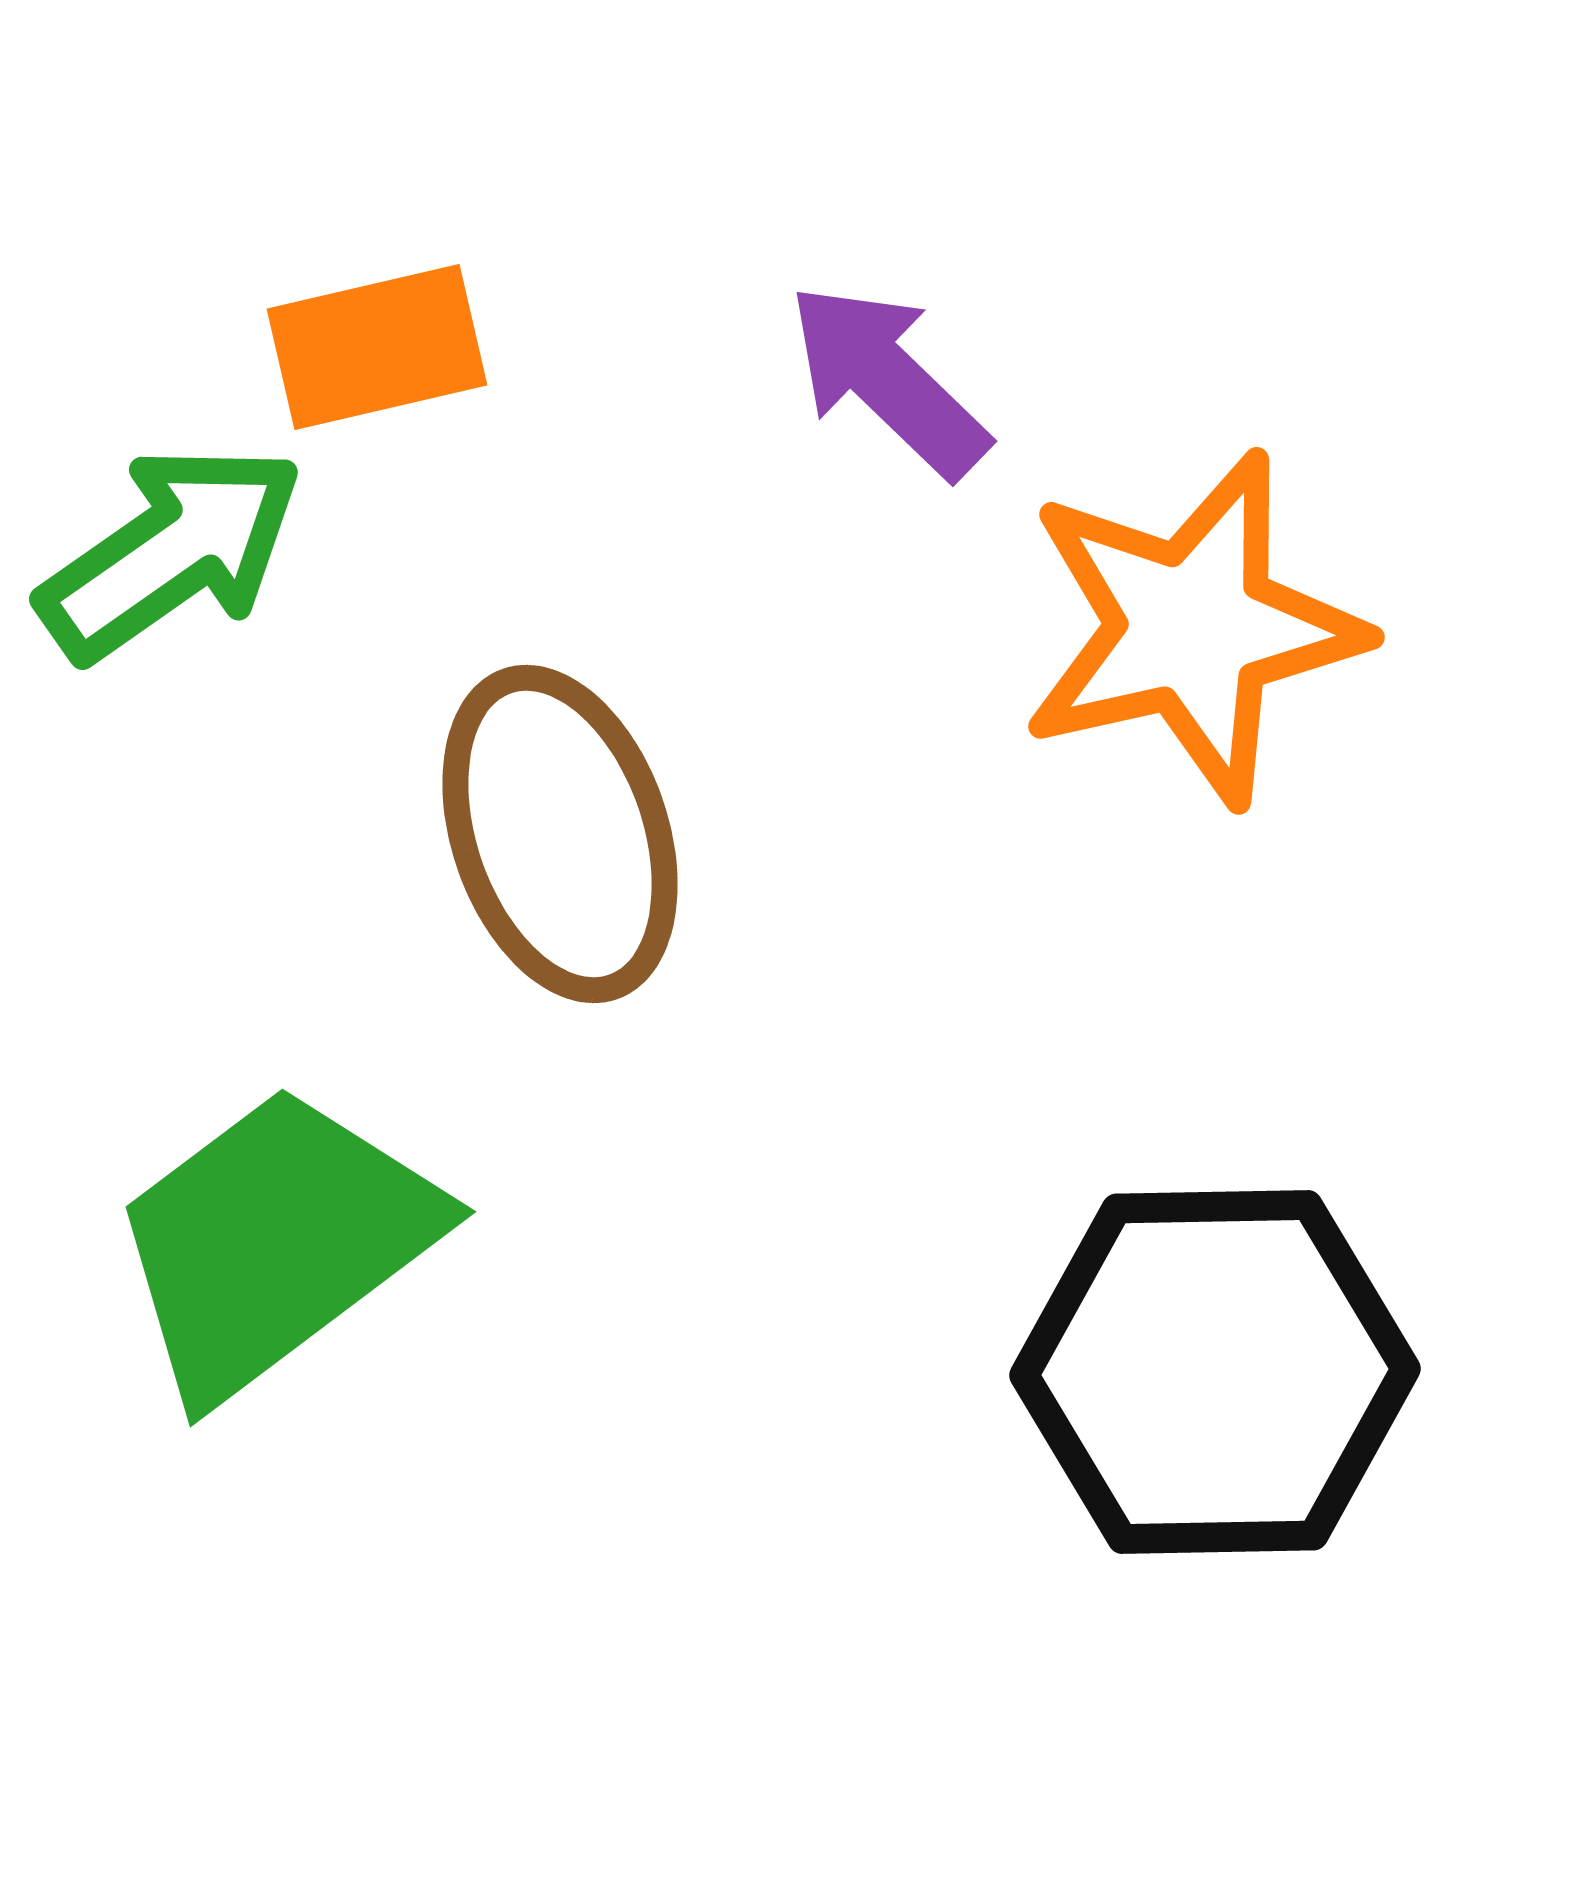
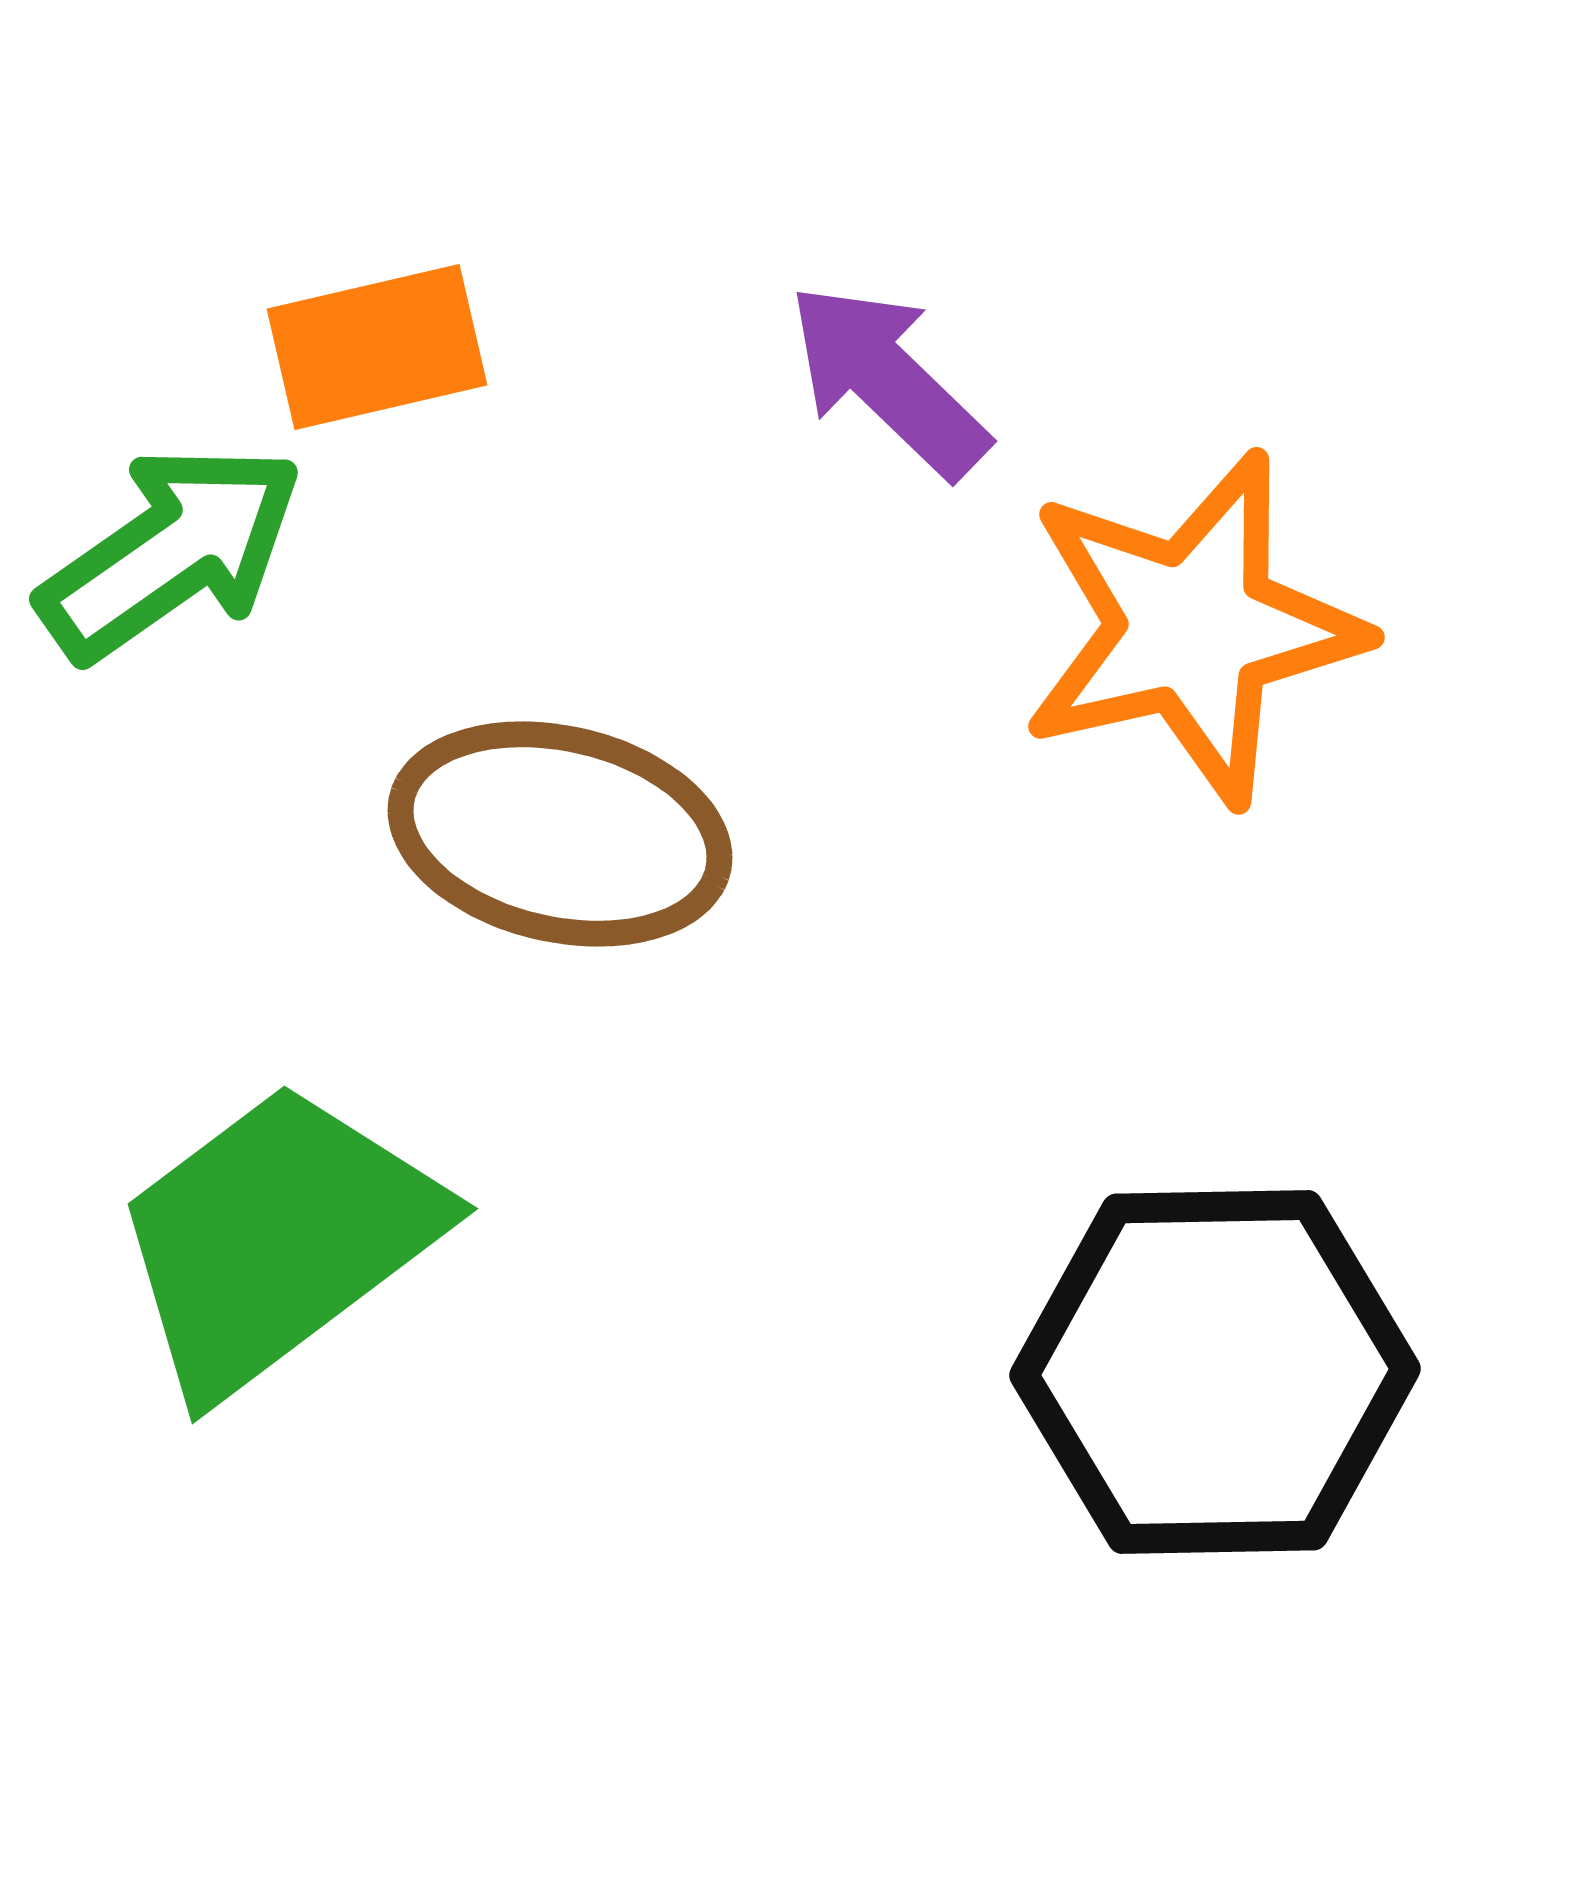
brown ellipse: rotated 58 degrees counterclockwise
green trapezoid: moved 2 px right, 3 px up
